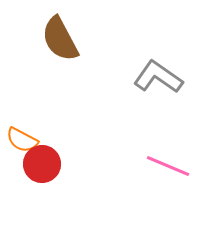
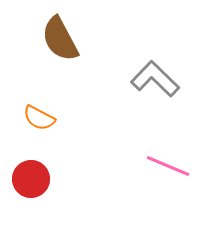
gray L-shape: moved 3 px left, 2 px down; rotated 9 degrees clockwise
orange semicircle: moved 17 px right, 22 px up
red circle: moved 11 px left, 15 px down
